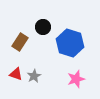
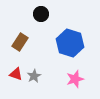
black circle: moved 2 px left, 13 px up
pink star: moved 1 px left
